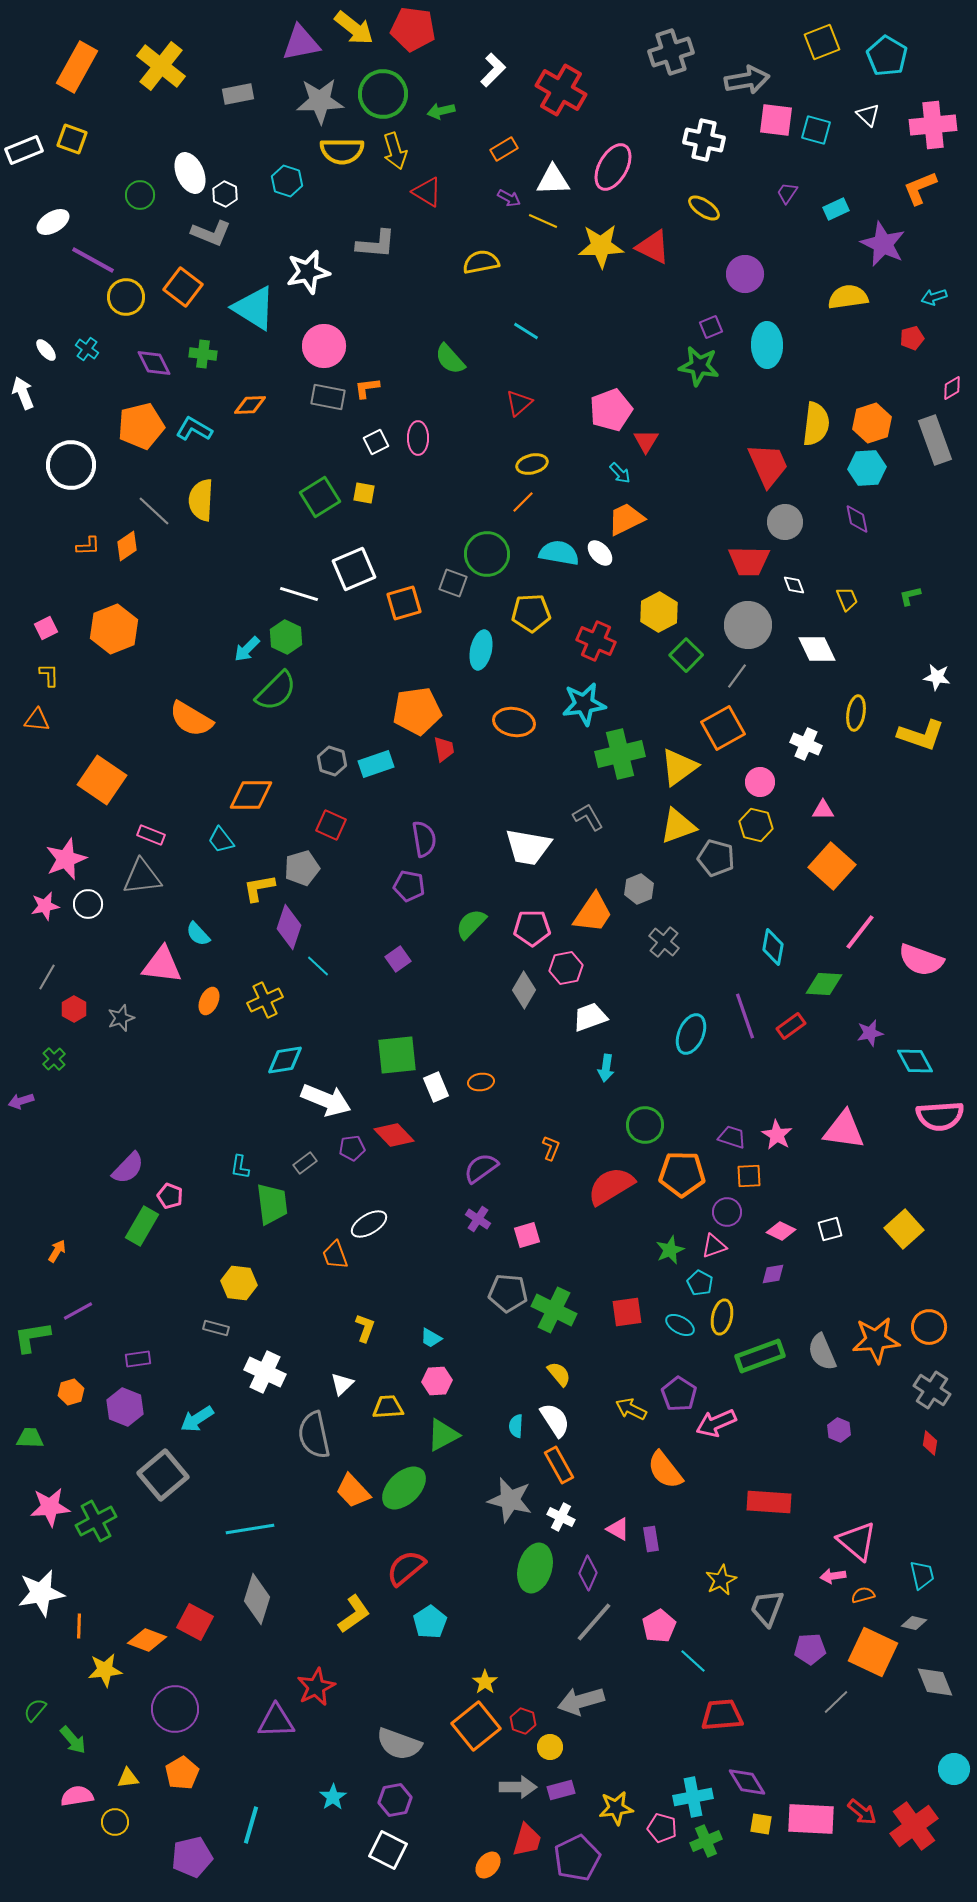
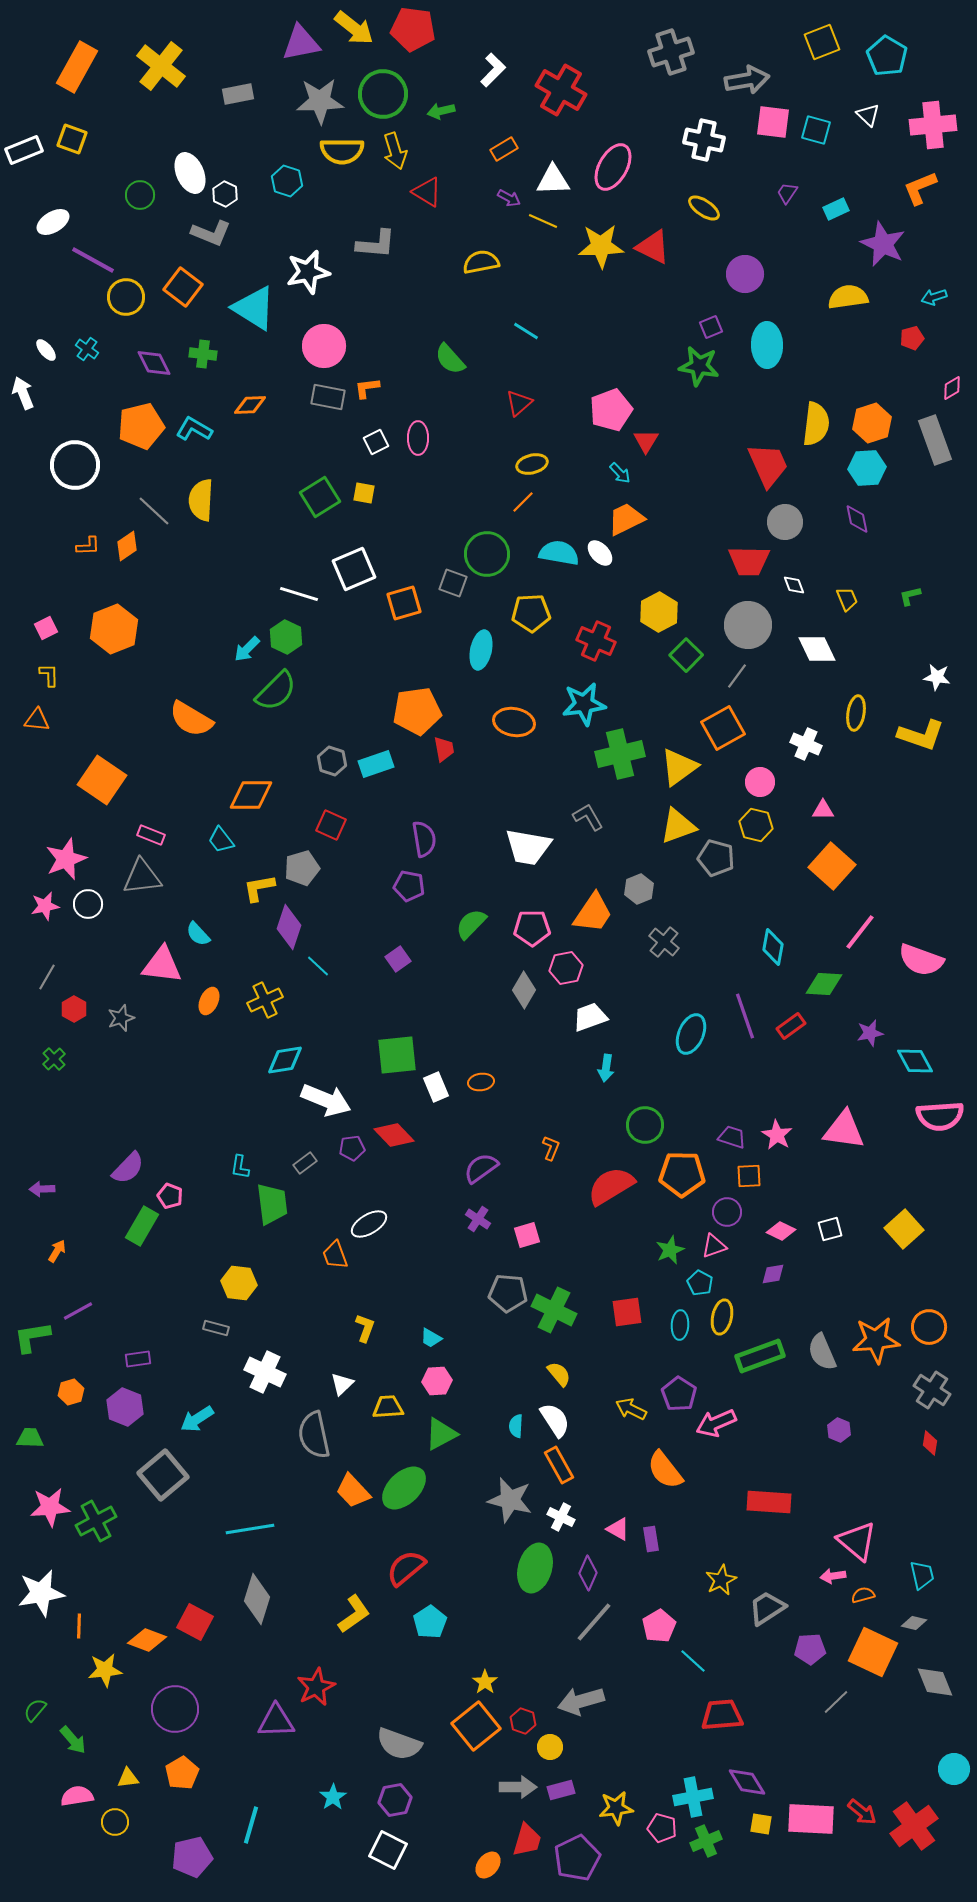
pink square at (776, 120): moved 3 px left, 2 px down
white circle at (71, 465): moved 4 px right
purple arrow at (21, 1101): moved 21 px right, 88 px down; rotated 15 degrees clockwise
cyan ellipse at (680, 1325): rotated 64 degrees clockwise
green triangle at (443, 1435): moved 2 px left, 1 px up
gray trapezoid at (767, 1608): rotated 36 degrees clockwise
